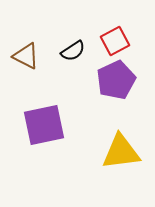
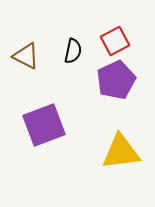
black semicircle: rotated 45 degrees counterclockwise
purple square: rotated 9 degrees counterclockwise
